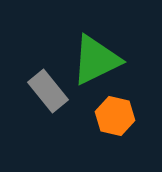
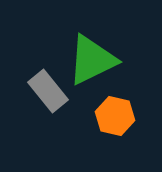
green triangle: moved 4 px left
